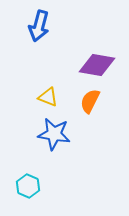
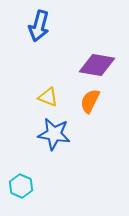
cyan hexagon: moved 7 px left
